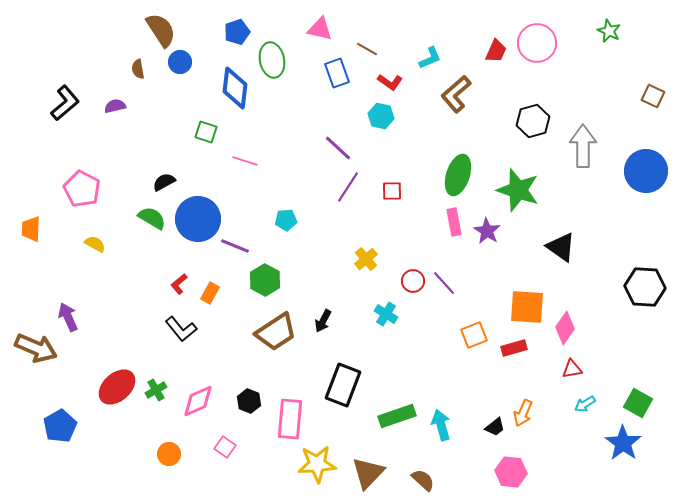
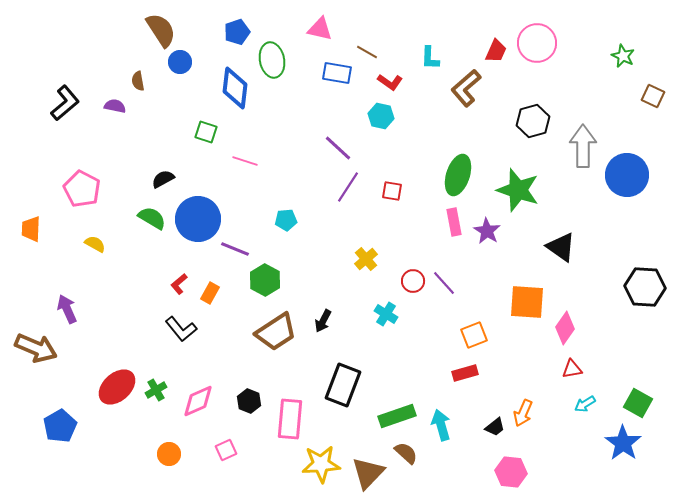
green star at (609, 31): moved 14 px right, 25 px down
brown line at (367, 49): moved 3 px down
cyan L-shape at (430, 58): rotated 115 degrees clockwise
brown semicircle at (138, 69): moved 12 px down
blue rectangle at (337, 73): rotated 60 degrees counterclockwise
brown L-shape at (456, 94): moved 10 px right, 6 px up
purple semicircle at (115, 106): rotated 25 degrees clockwise
blue circle at (646, 171): moved 19 px left, 4 px down
black semicircle at (164, 182): moved 1 px left, 3 px up
red square at (392, 191): rotated 10 degrees clockwise
purple line at (235, 246): moved 3 px down
orange square at (527, 307): moved 5 px up
purple arrow at (68, 317): moved 1 px left, 8 px up
red rectangle at (514, 348): moved 49 px left, 25 px down
pink square at (225, 447): moved 1 px right, 3 px down; rotated 30 degrees clockwise
yellow star at (317, 464): moved 4 px right
brown semicircle at (423, 480): moved 17 px left, 27 px up
